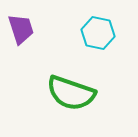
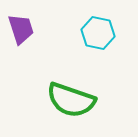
green semicircle: moved 7 px down
